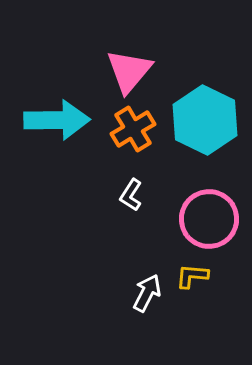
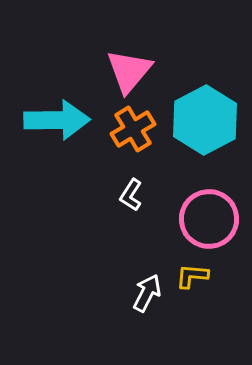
cyan hexagon: rotated 6 degrees clockwise
